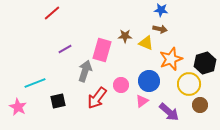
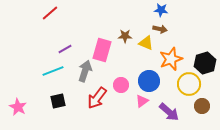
red line: moved 2 px left
cyan line: moved 18 px right, 12 px up
brown circle: moved 2 px right, 1 px down
